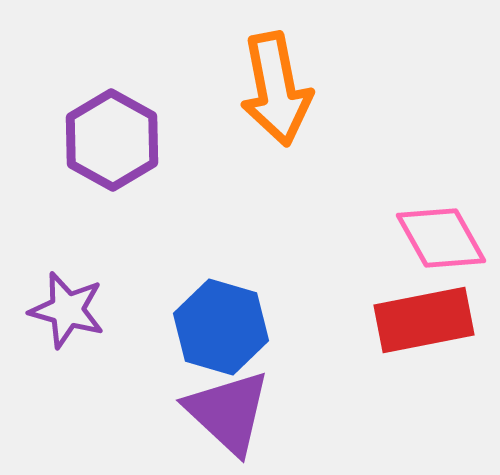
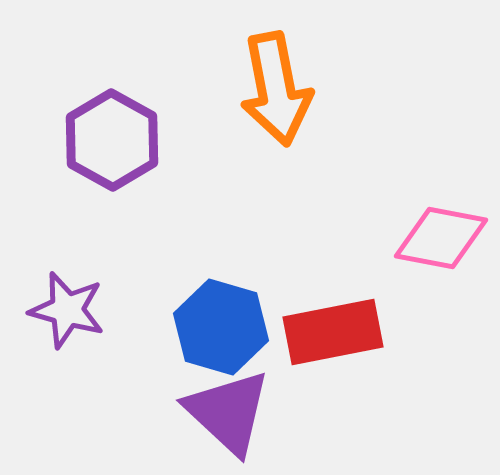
pink diamond: rotated 50 degrees counterclockwise
red rectangle: moved 91 px left, 12 px down
